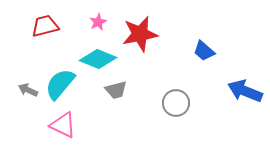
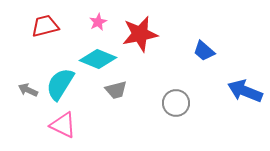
cyan semicircle: rotated 8 degrees counterclockwise
